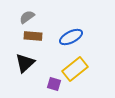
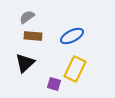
blue ellipse: moved 1 px right, 1 px up
yellow rectangle: rotated 25 degrees counterclockwise
